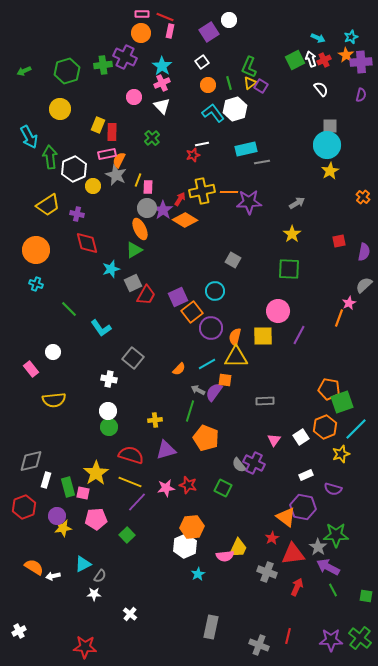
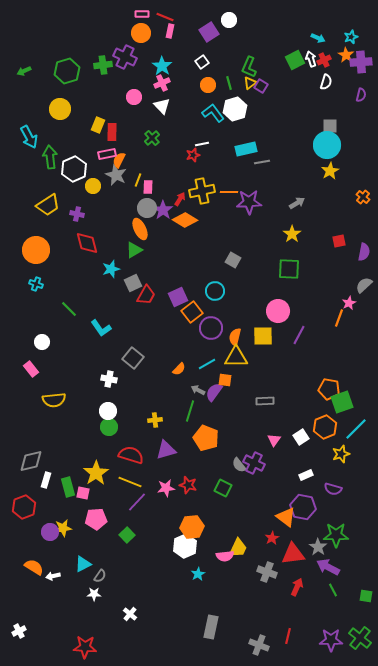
white semicircle at (321, 89): moved 5 px right, 7 px up; rotated 56 degrees clockwise
white circle at (53, 352): moved 11 px left, 10 px up
purple circle at (57, 516): moved 7 px left, 16 px down
